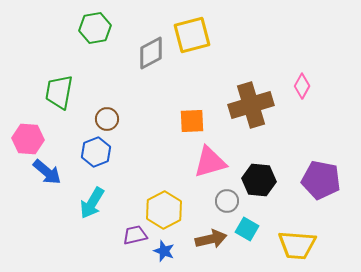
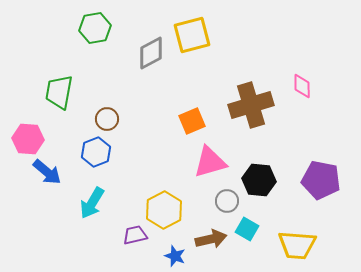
pink diamond: rotated 30 degrees counterclockwise
orange square: rotated 20 degrees counterclockwise
blue star: moved 11 px right, 5 px down
